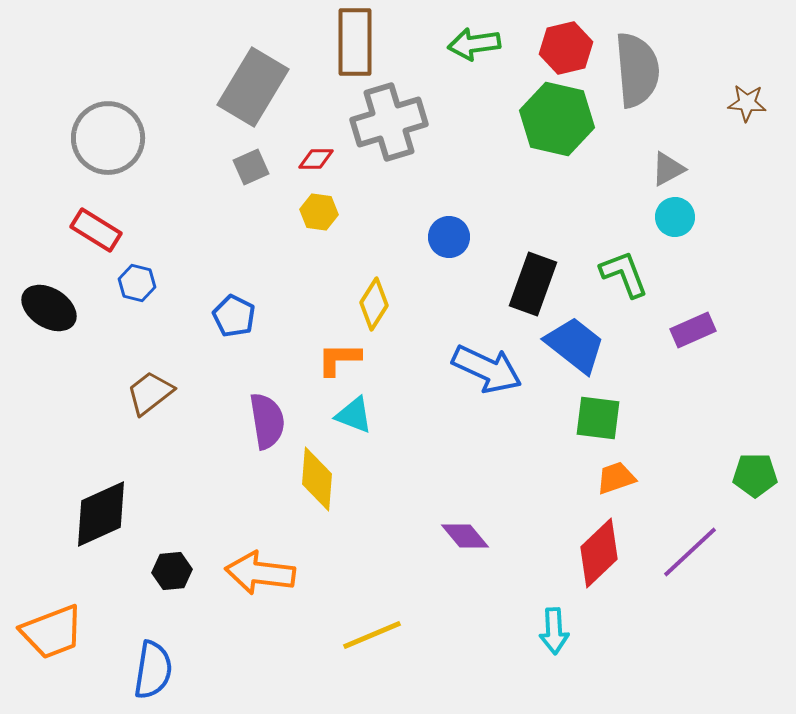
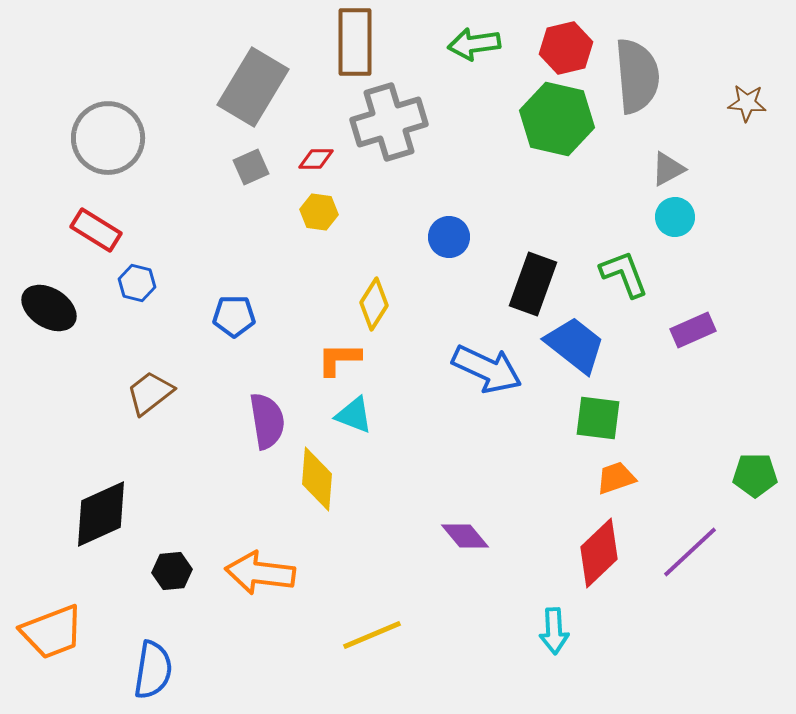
gray semicircle at (637, 70): moved 6 px down
blue pentagon at (234, 316): rotated 27 degrees counterclockwise
